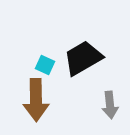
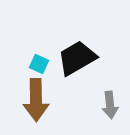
black trapezoid: moved 6 px left
cyan square: moved 6 px left, 1 px up
